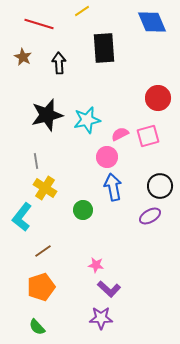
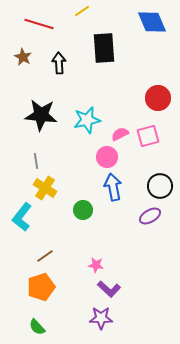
black star: moved 6 px left; rotated 20 degrees clockwise
brown line: moved 2 px right, 5 px down
